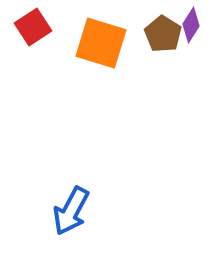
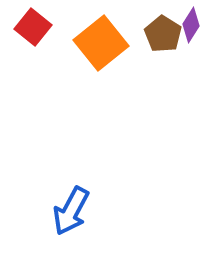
red square: rotated 18 degrees counterclockwise
orange square: rotated 34 degrees clockwise
